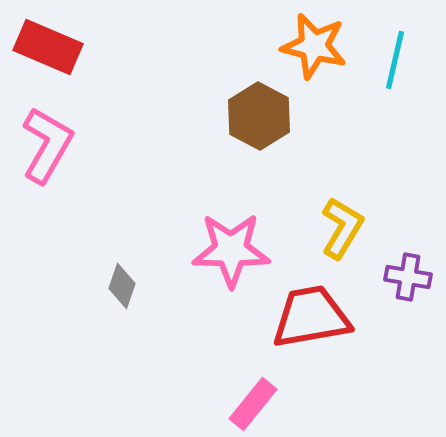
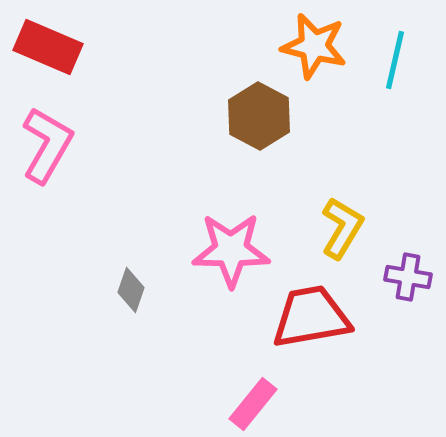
gray diamond: moved 9 px right, 4 px down
